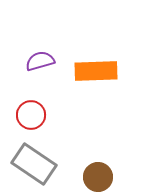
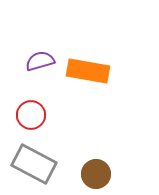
orange rectangle: moved 8 px left; rotated 12 degrees clockwise
gray rectangle: rotated 6 degrees counterclockwise
brown circle: moved 2 px left, 3 px up
